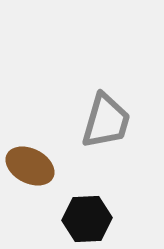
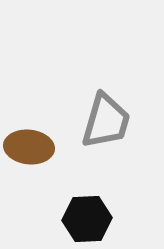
brown ellipse: moved 1 px left, 19 px up; rotated 21 degrees counterclockwise
